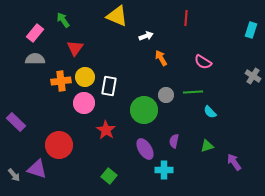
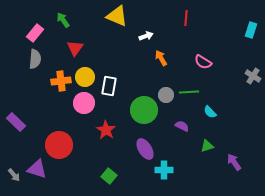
gray semicircle: rotated 96 degrees clockwise
green line: moved 4 px left
purple semicircle: moved 8 px right, 15 px up; rotated 104 degrees clockwise
